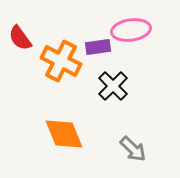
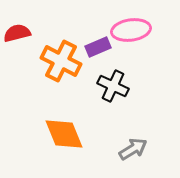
red semicircle: moved 3 px left, 5 px up; rotated 112 degrees clockwise
purple rectangle: rotated 15 degrees counterclockwise
black cross: rotated 20 degrees counterclockwise
gray arrow: rotated 76 degrees counterclockwise
